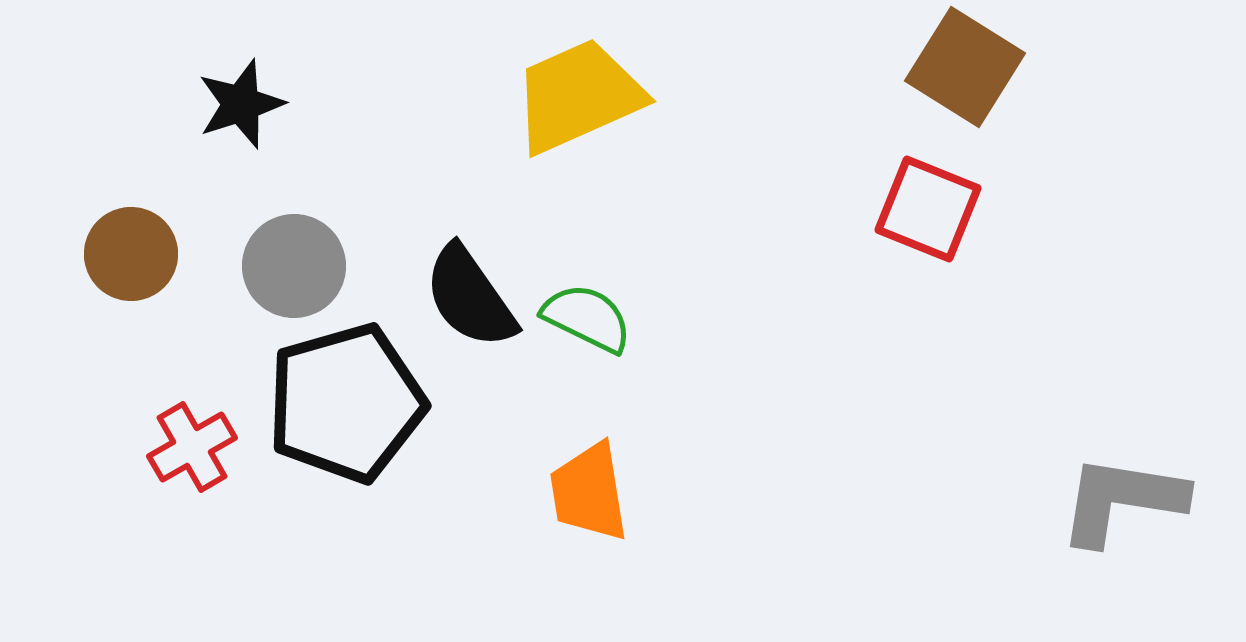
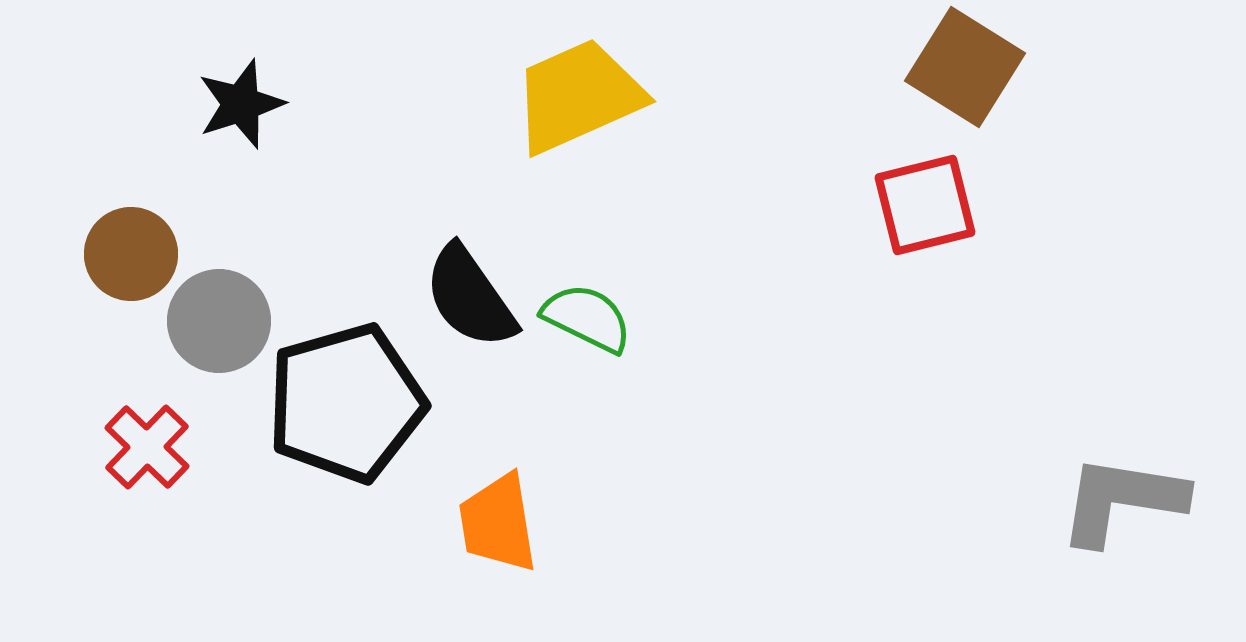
red square: moved 3 px left, 4 px up; rotated 36 degrees counterclockwise
gray circle: moved 75 px left, 55 px down
red cross: moved 45 px left; rotated 16 degrees counterclockwise
orange trapezoid: moved 91 px left, 31 px down
